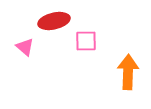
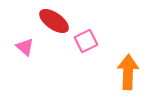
red ellipse: rotated 48 degrees clockwise
pink square: rotated 25 degrees counterclockwise
